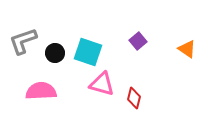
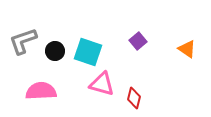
black circle: moved 2 px up
